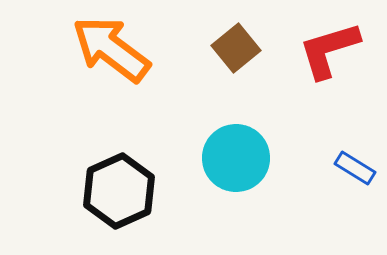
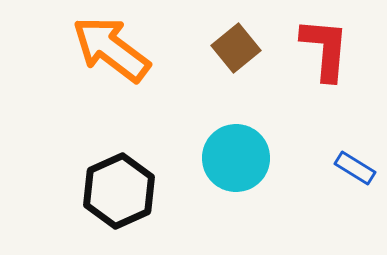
red L-shape: moved 4 px left, 1 px up; rotated 112 degrees clockwise
